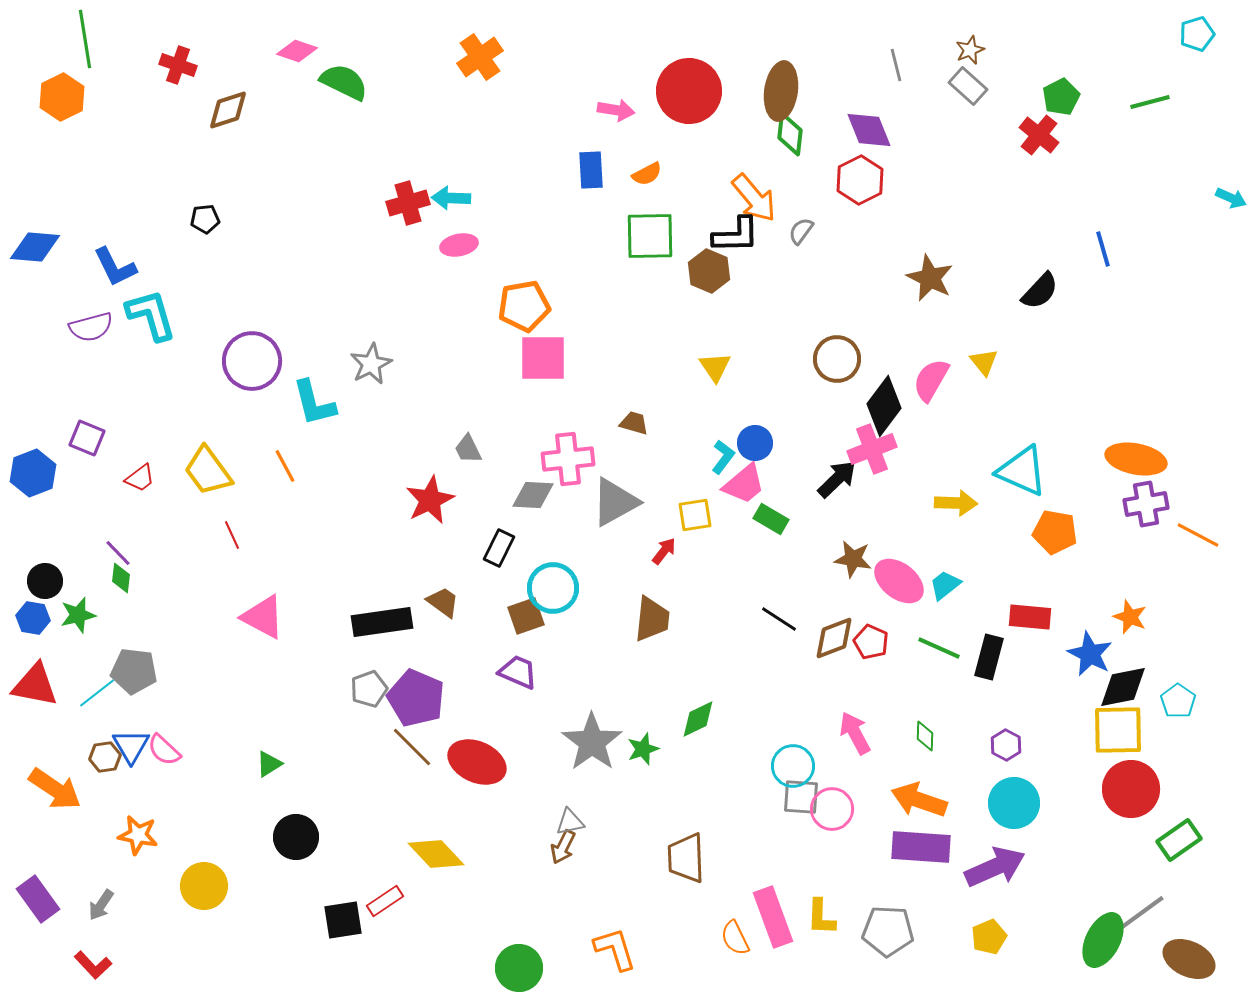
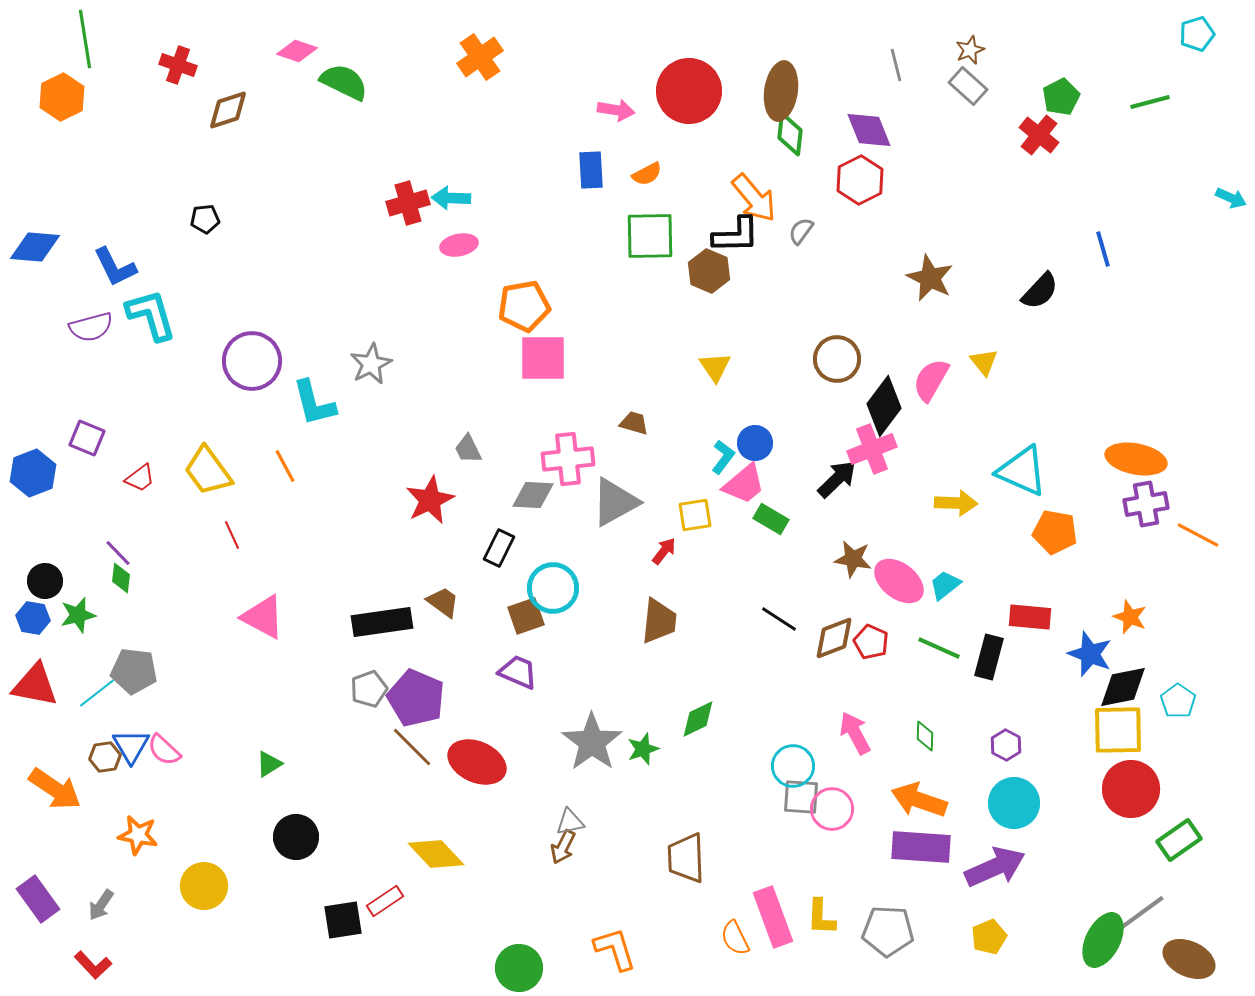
brown trapezoid at (652, 619): moved 7 px right, 2 px down
blue star at (1090, 654): rotated 6 degrees counterclockwise
